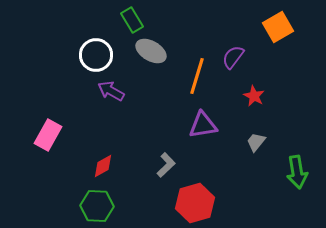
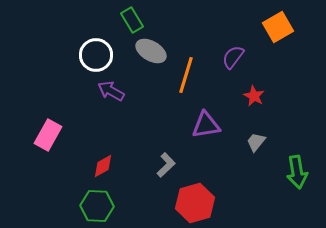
orange line: moved 11 px left, 1 px up
purple triangle: moved 3 px right
